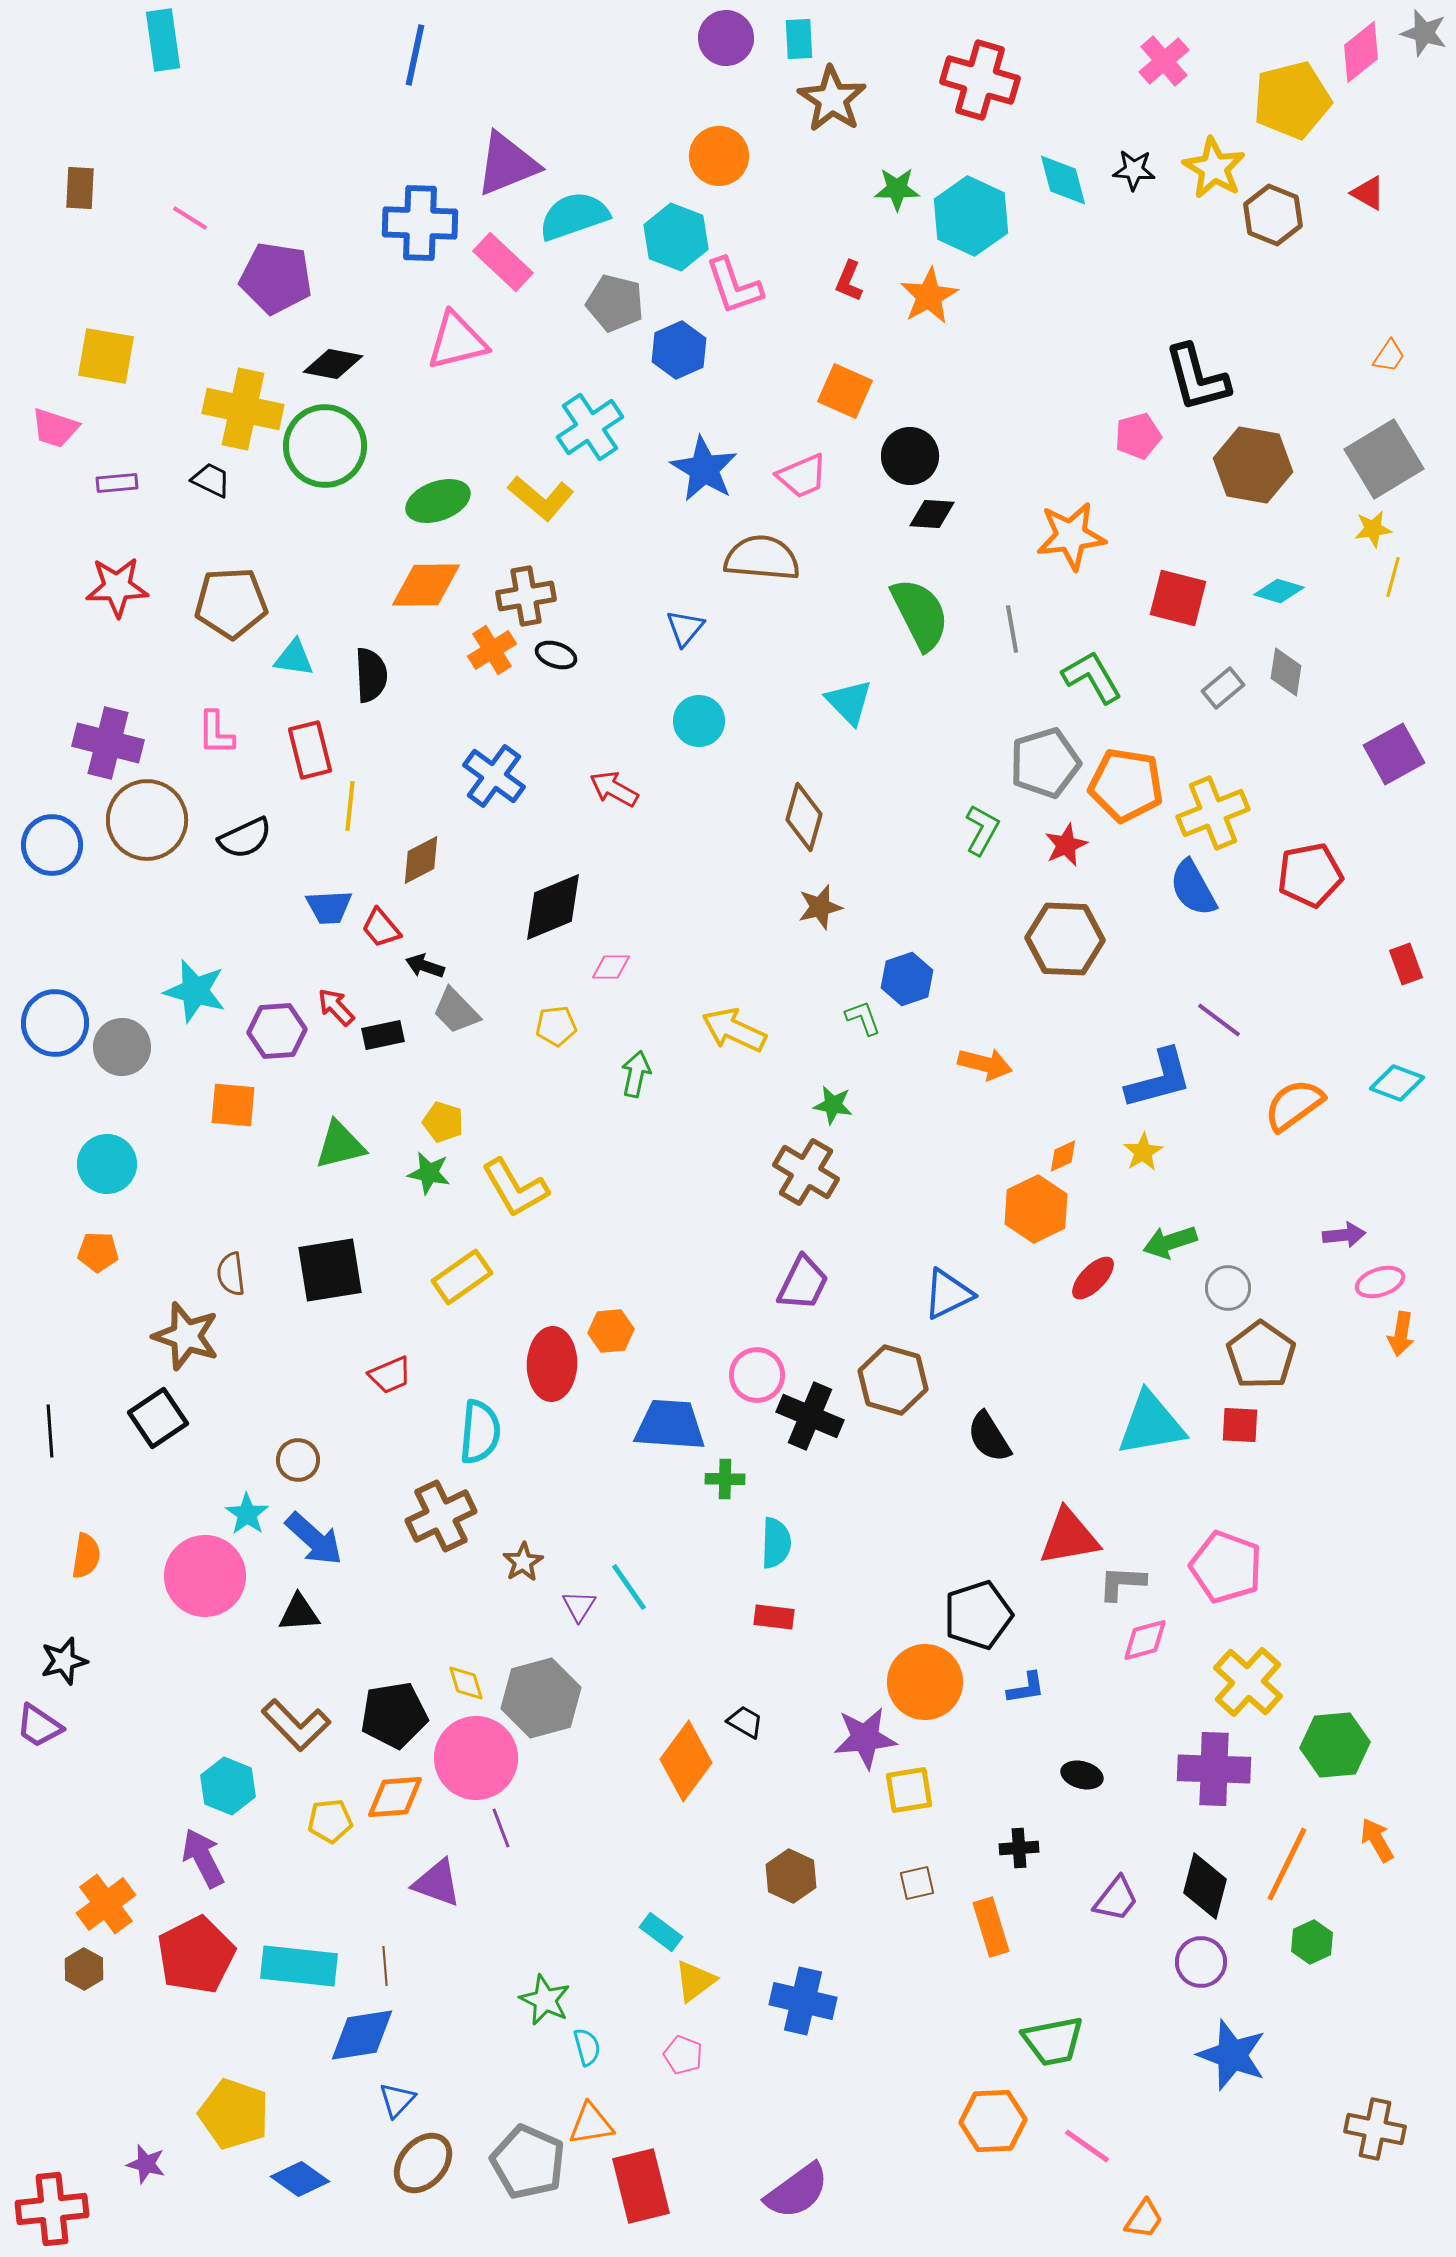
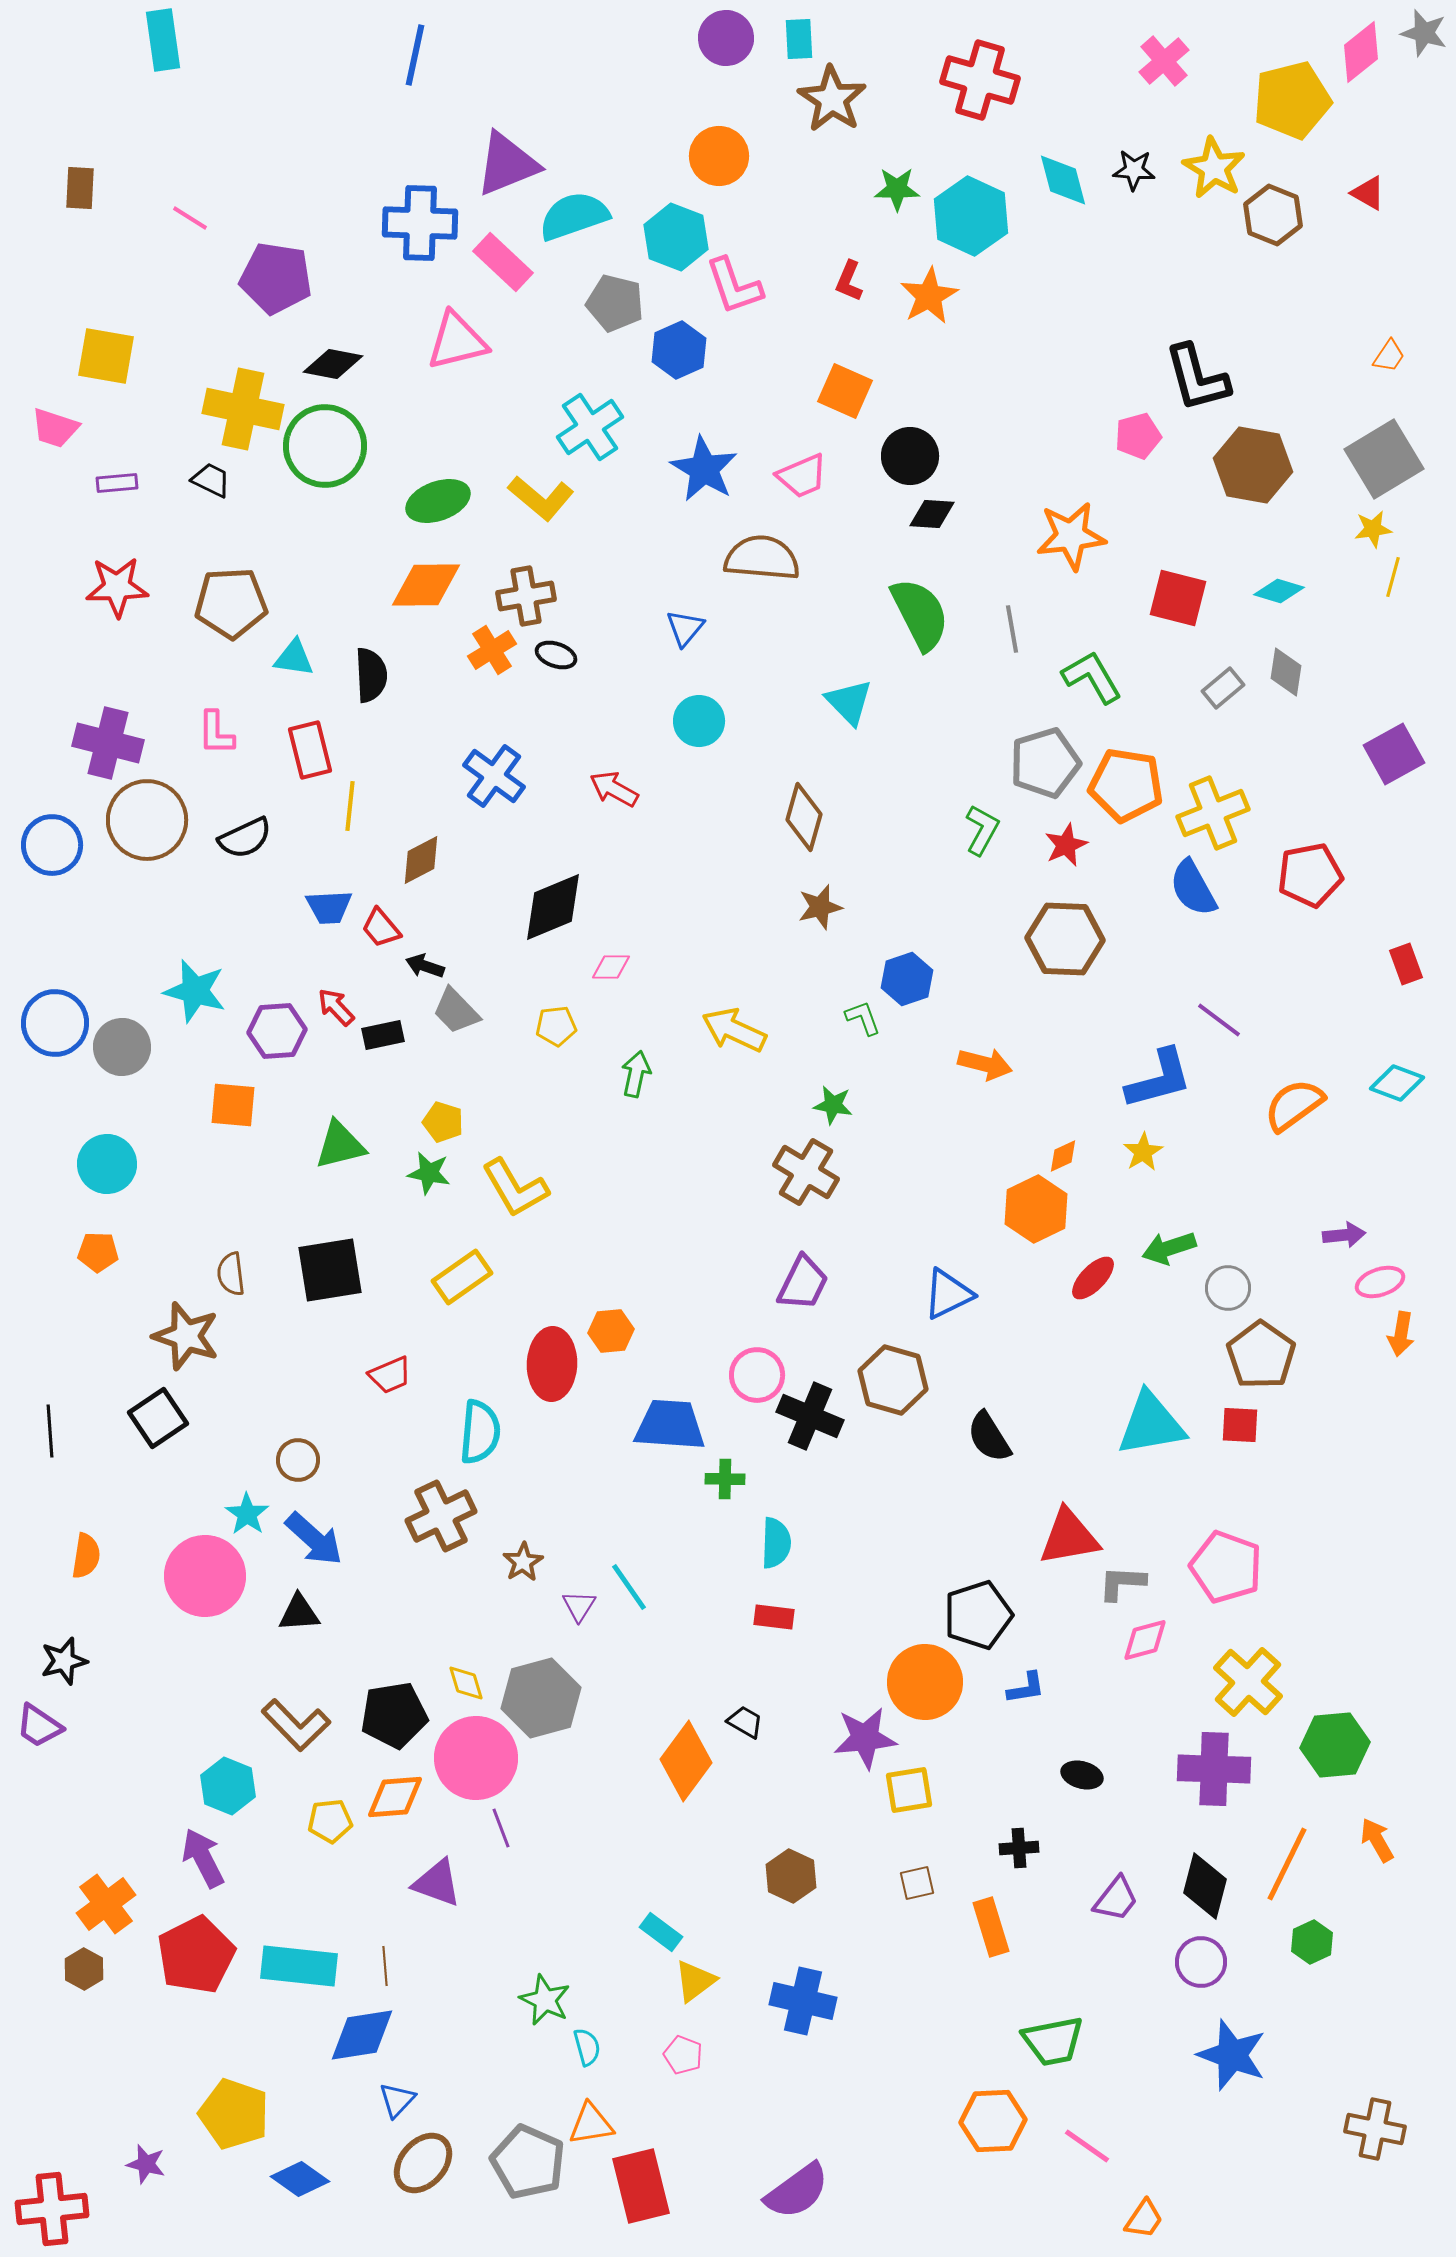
green arrow at (1170, 1242): moved 1 px left, 6 px down
